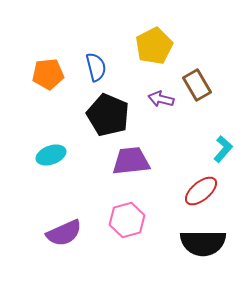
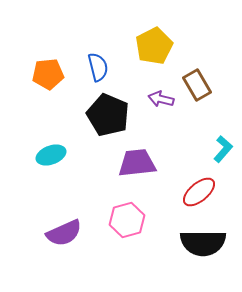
blue semicircle: moved 2 px right
purple trapezoid: moved 6 px right, 2 px down
red ellipse: moved 2 px left, 1 px down
